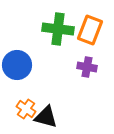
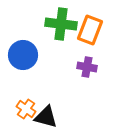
green cross: moved 3 px right, 5 px up
blue circle: moved 6 px right, 10 px up
